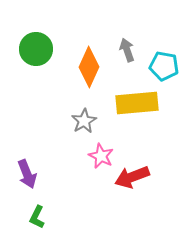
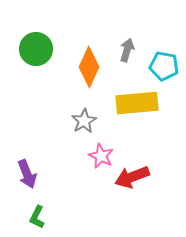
gray arrow: rotated 35 degrees clockwise
